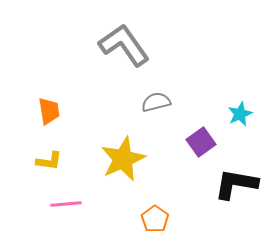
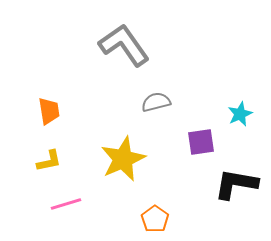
purple square: rotated 28 degrees clockwise
yellow L-shape: rotated 20 degrees counterclockwise
pink line: rotated 12 degrees counterclockwise
